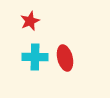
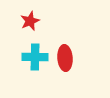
red ellipse: rotated 10 degrees clockwise
